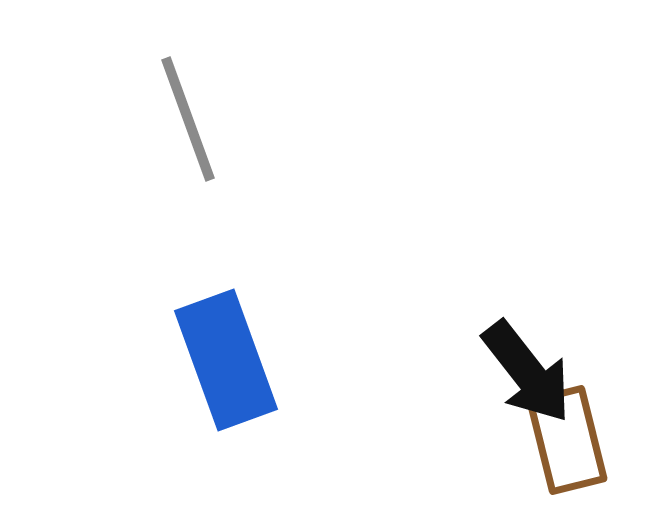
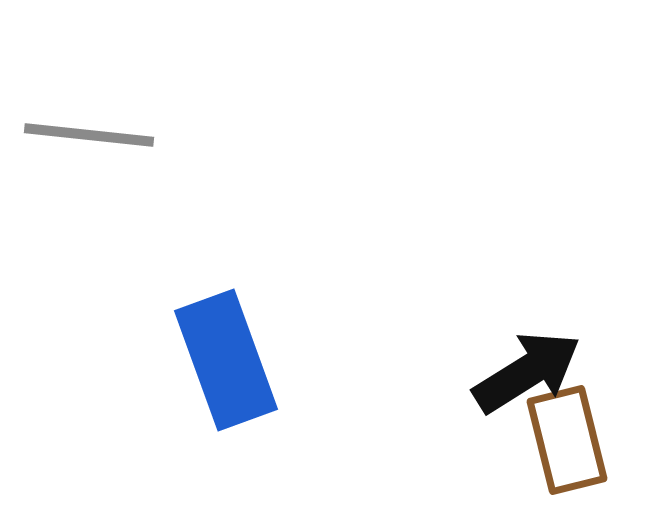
gray line: moved 99 px left, 16 px down; rotated 64 degrees counterclockwise
black arrow: rotated 84 degrees counterclockwise
